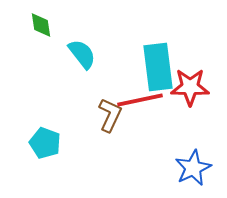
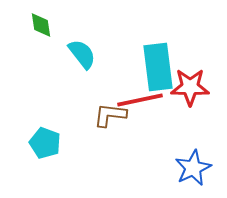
brown L-shape: rotated 108 degrees counterclockwise
